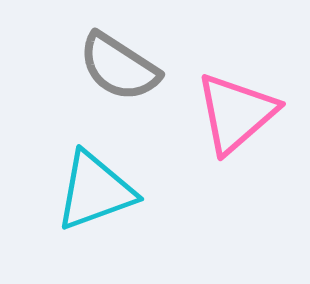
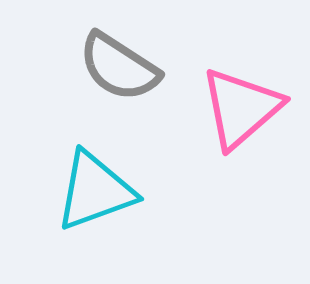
pink triangle: moved 5 px right, 5 px up
